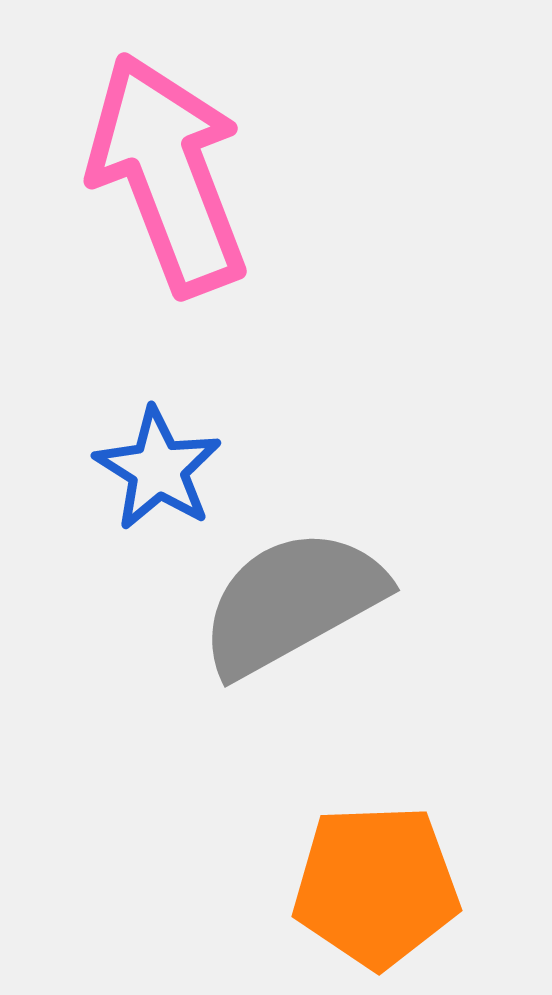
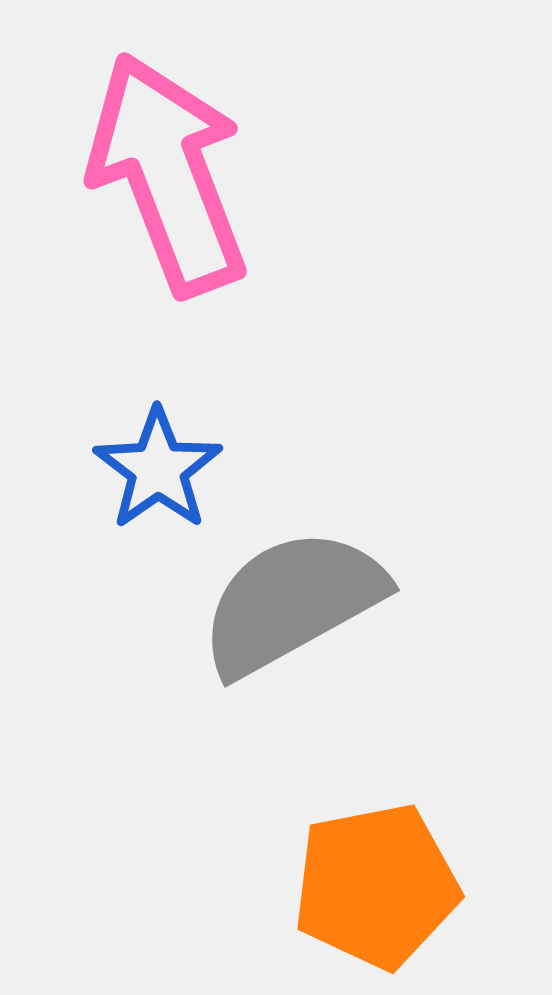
blue star: rotated 5 degrees clockwise
orange pentagon: rotated 9 degrees counterclockwise
